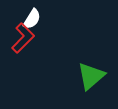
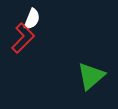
white semicircle: rotated 10 degrees counterclockwise
